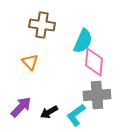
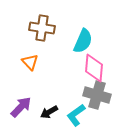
brown cross: moved 3 px down
pink diamond: moved 6 px down
gray cross: rotated 20 degrees clockwise
